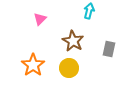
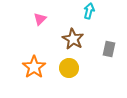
brown star: moved 2 px up
orange star: moved 1 px right, 2 px down
